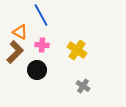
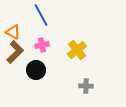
orange triangle: moved 7 px left
pink cross: rotated 16 degrees counterclockwise
yellow cross: rotated 18 degrees clockwise
black circle: moved 1 px left
gray cross: moved 3 px right; rotated 32 degrees counterclockwise
